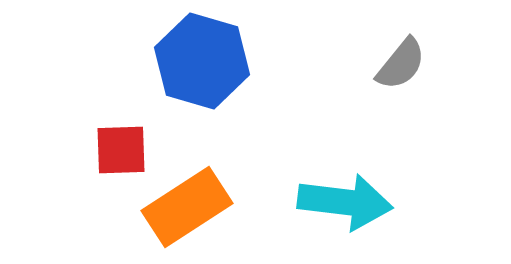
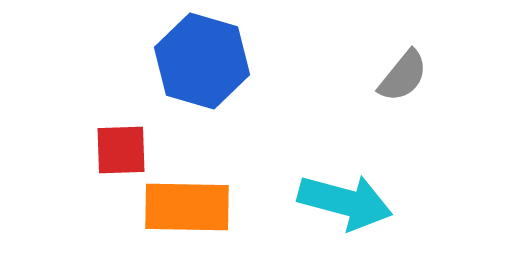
gray semicircle: moved 2 px right, 12 px down
cyan arrow: rotated 8 degrees clockwise
orange rectangle: rotated 34 degrees clockwise
